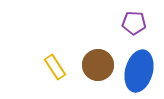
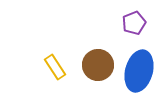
purple pentagon: rotated 25 degrees counterclockwise
